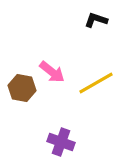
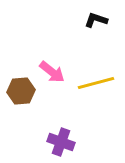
yellow line: rotated 15 degrees clockwise
brown hexagon: moved 1 px left, 3 px down; rotated 16 degrees counterclockwise
